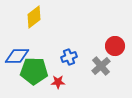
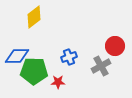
gray cross: rotated 12 degrees clockwise
